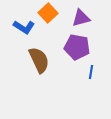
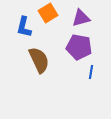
orange square: rotated 12 degrees clockwise
blue L-shape: rotated 70 degrees clockwise
purple pentagon: moved 2 px right
